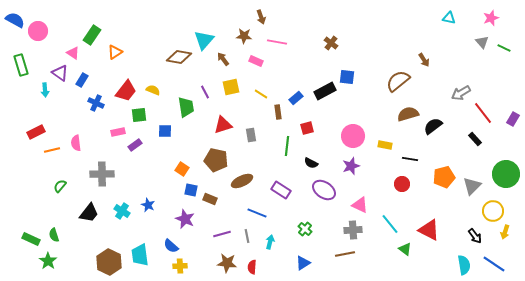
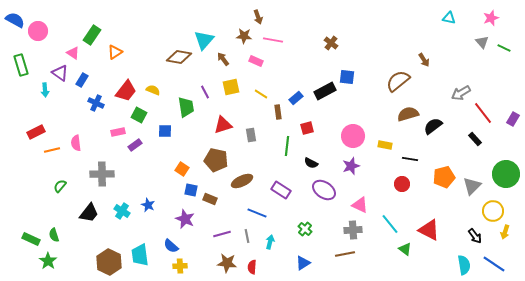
brown arrow at (261, 17): moved 3 px left
pink line at (277, 42): moved 4 px left, 2 px up
green square at (139, 115): rotated 35 degrees clockwise
